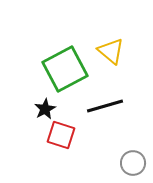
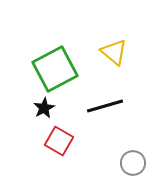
yellow triangle: moved 3 px right, 1 px down
green square: moved 10 px left
black star: moved 1 px left, 1 px up
red square: moved 2 px left, 6 px down; rotated 12 degrees clockwise
